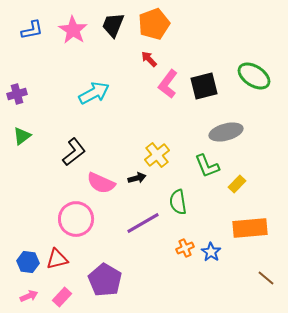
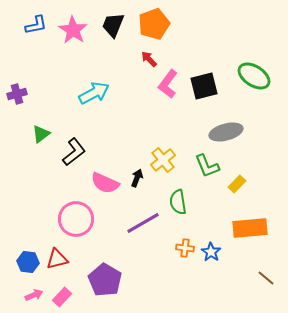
blue L-shape: moved 4 px right, 5 px up
green triangle: moved 19 px right, 2 px up
yellow cross: moved 6 px right, 5 px down
black arrow: rotated 54 degrees counterclockwise
pink semicircle: moved 4 px right
orange cross: rotated 30 degrees clockwise
pink arrow: moved 5 px right, 1 px up
